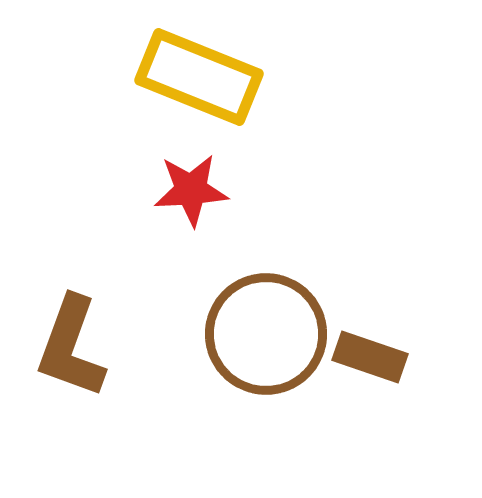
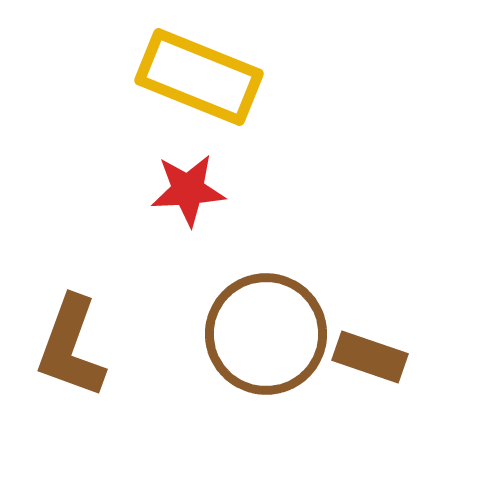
red star: moved 3 px left
